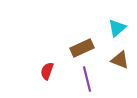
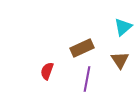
cyan triangle: moved 6 px right, 1 px up
brown triangle: rotated 36 degrees clockwise
purple line: rotated 25 degrees clockwise
